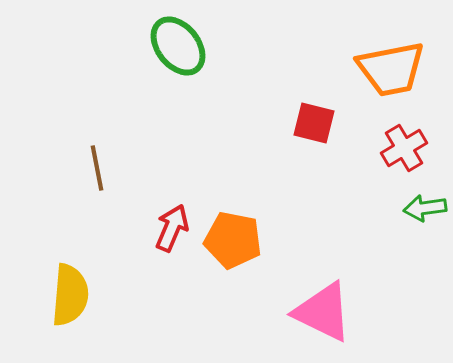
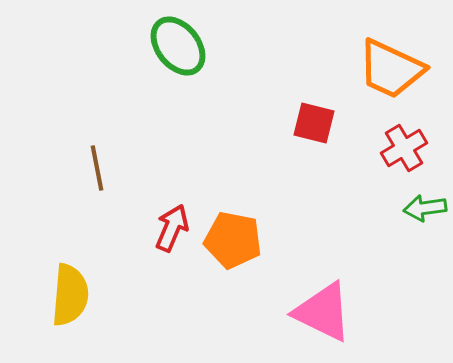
orange trapezoid: rotated 36 degrees clockwise
